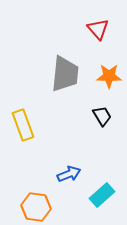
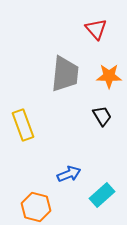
red triangle: moved 2 px left
orange hexagon: rotated 8 degrees clockwise
